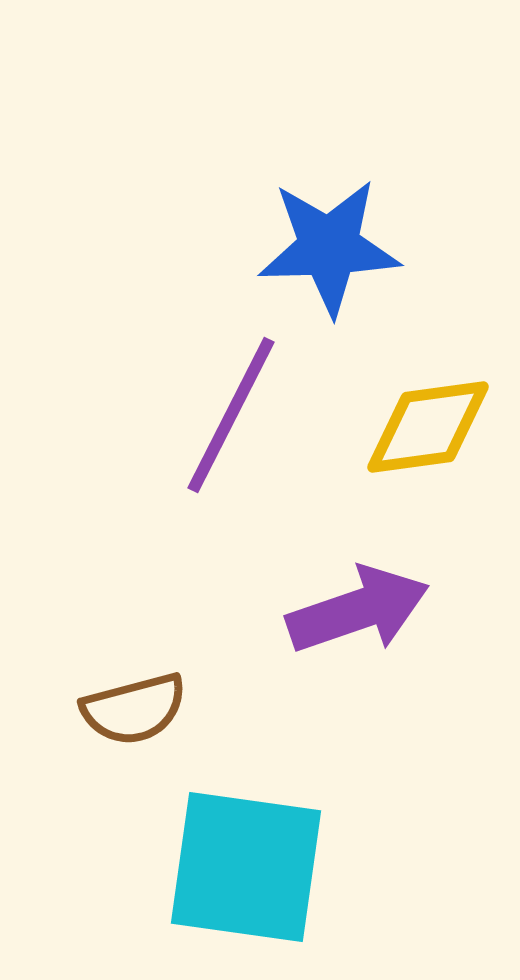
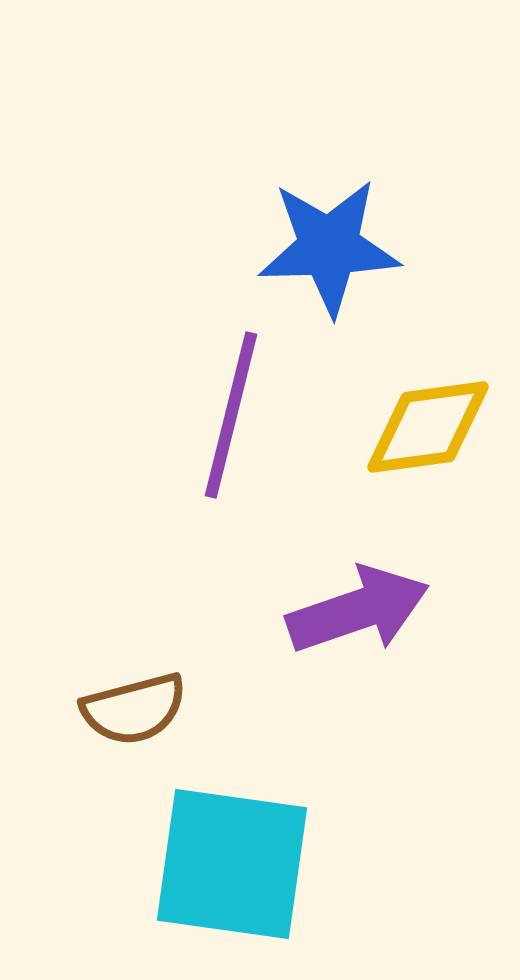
purple line: rotated 13 degrees counterclockwise
cyan square: moved 14 px left, 3 px up
